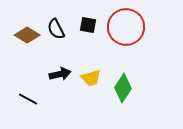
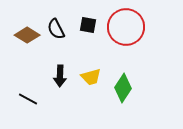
black arrow: moved 2 px down; rotated 105 degrees clockwise
yellow trapezoid: moved 1 px up
